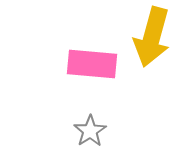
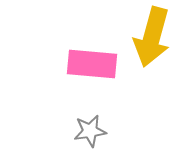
gray star: rotated 24 degrees clockwise
